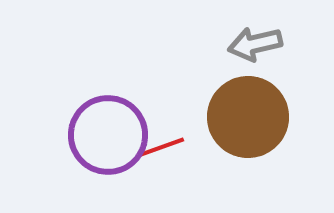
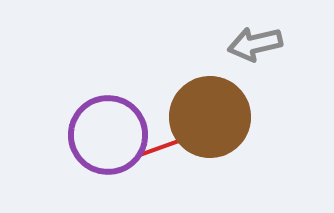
brown circle: moved 38 px left
